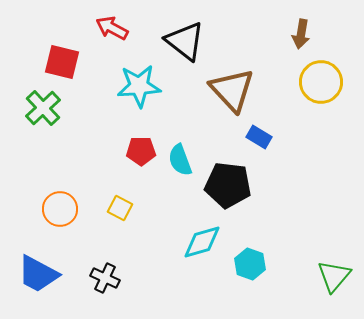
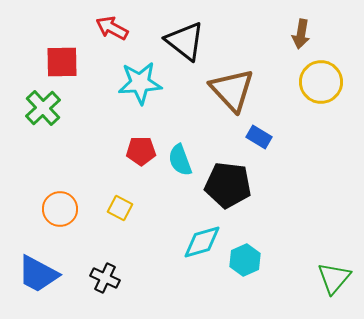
red square: rotated 15 degrees counterclockwise
cyan star: moved 1 px right, 3 px up
cyan hexagon: moved 5 px left, 4 px up; rotated 16 degrees clockwise
green triangle: moved 2 px down
